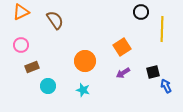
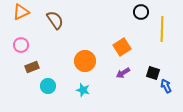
black square: moved 1 px down; rotated 32 degrees clockwise
